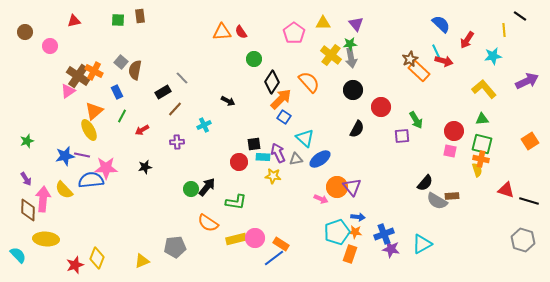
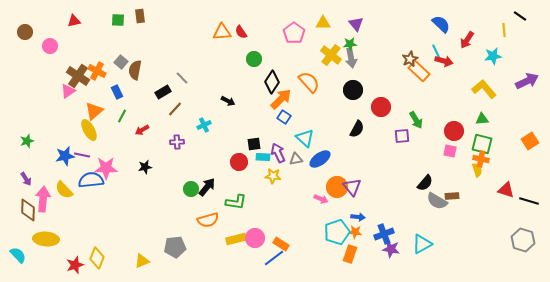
orange cross at (94, 71): moved 3 px right
orange semicircle at (208, 223): moved 3 px up; rotated 50 degrees counterclockwise
